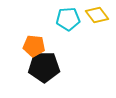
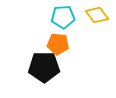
cyan pentagon: moved 5 px left, 2 px up
orange pentagon: moved 24 px right, 2 px up
